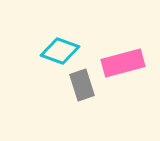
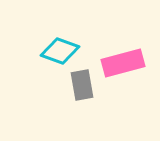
gray rectangle: rotated 8 degrees clockwise
